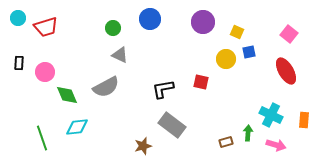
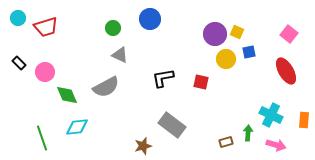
purple circle: moved 12 px right, 12 px down
black rectangle: rotated 48 degrees counterclockwise
black L-shape: moved 11 px up
